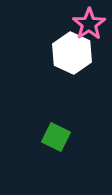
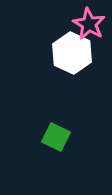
pink star: rotated 8 degrees counterclockwise
